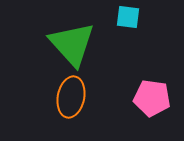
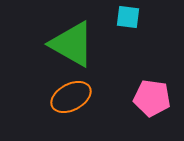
green triangle: rotated 18 degrees counterclockwise
orange ellipse: rotated 51 degrees clockwise
